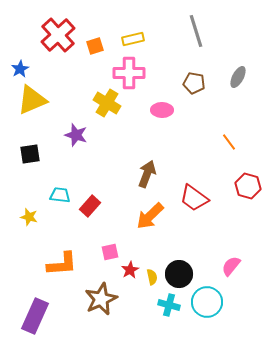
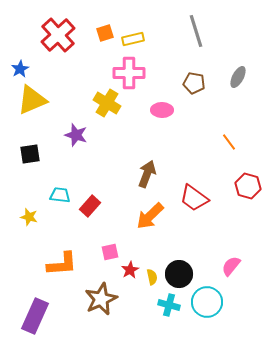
orange square: moved 10 px right, 13 px up
